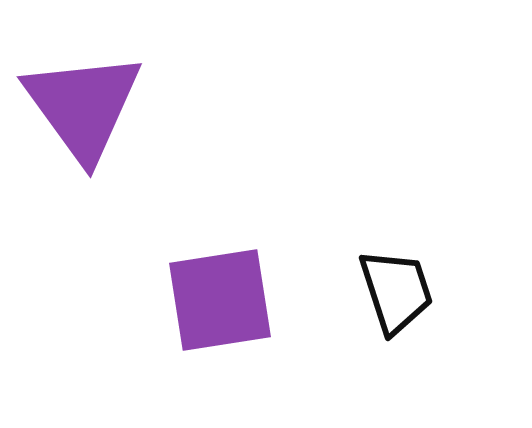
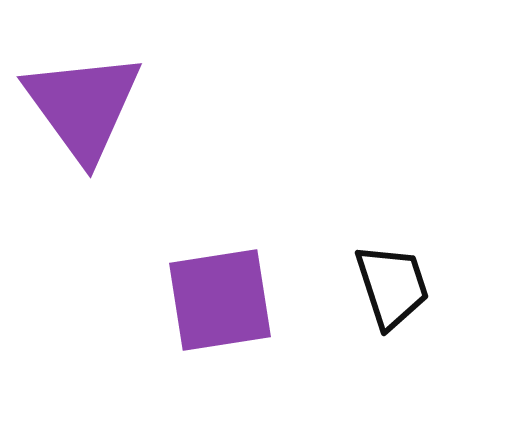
black trapezoid: moved 4 px left, 5 px up
